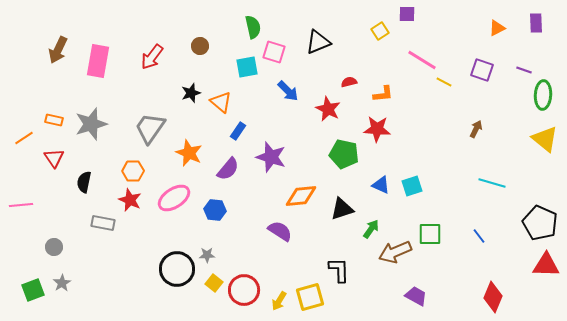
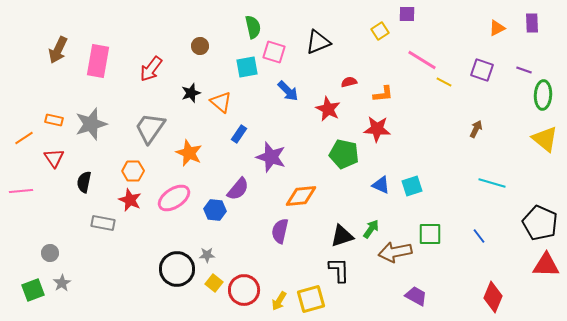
purple rectangle at (536, 23): moved 4 px left
red arrow at (152, 57): moved 1 px left, 12 px down
blue rectangle at (238, 131): moved 1 px right, 3 px down
purple semicircle at (228, 169): moved 10 px right, 20 px down
pink line at (21, 205): moved 14 px up
black triangle at (342, 209): moved 27 px down
purple semicircle at (280, 231): rotated 110 degrees counterclockwise
gray circle at (54, 247): moved 4 px left, 6 px down
brown arrow at (395, 252): rotated 12 degrees clockwise
yellow square at (310, 297): moved 1 px right, 2 px down
